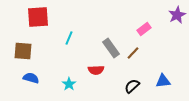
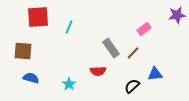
purple star: rotated 18 degrees clockwise
cyan line: moved 11 px up
red semicircle: moved 2 px right, 1 px down
blue triangle: moved 8 px left, 7 px up
